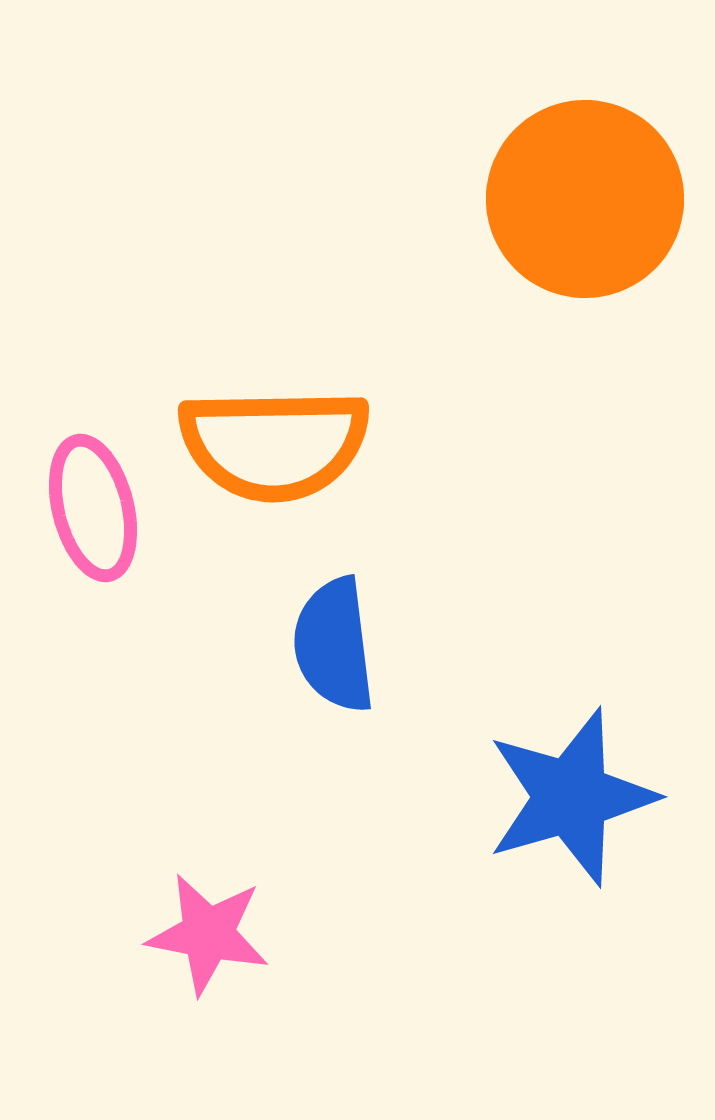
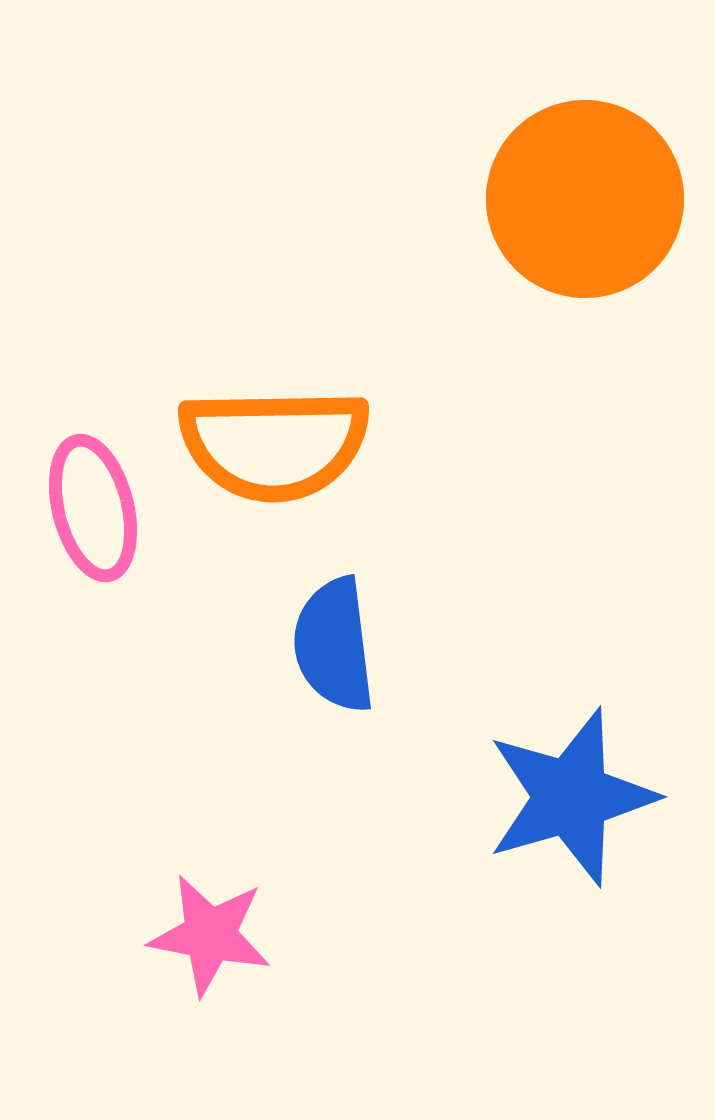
pink star: moved 2 px right, 1 px down
